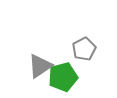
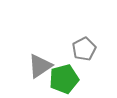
green pentagon: moved 1 px right, 2 px down
